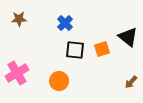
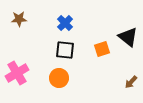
black square: moved 10 px left
orange circle: moved 3 px up
